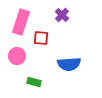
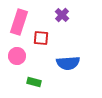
pink rectangle: moved 2 px left
blue semicircle: moved 1 px left, 1 px up
